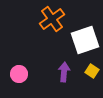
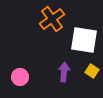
white square: moved 1 px left; rotated 28 degrees clockwise
pink circle: moved 1 px right, 3 px down
